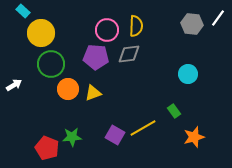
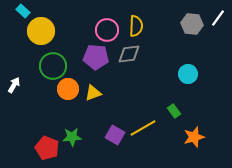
yellow circle: moved 2 px up
green circle: moved 2 px right, 2 px down
white arrow: rotated 28 degrees counterclockwise
